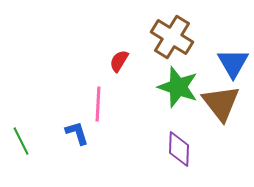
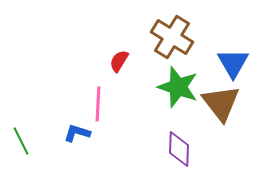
blue L-shape: rotated 56 degrees counterclockwise
